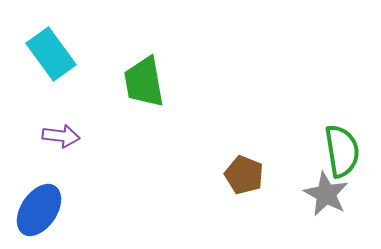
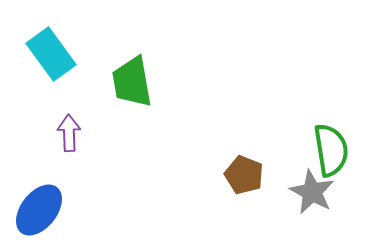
green trapezoid: moved 12 px left
purple arrow: moved 8 px right, 3 px up; rotated 99 degrees counterclockwise
green semicircle: moved 11 px left, 1 px up
gray star: moved 14 px left, 2 px up
blue ellipse: rotated 4 degrees clockwise
